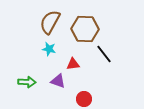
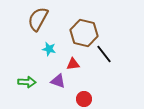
brown semicircle: moved 12 px left, 3 px up
brown hexagon: moved 1 px left, 4 px down; rotated 12 degrees clockwise
